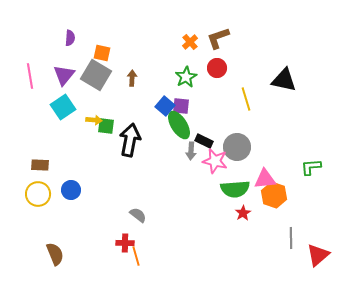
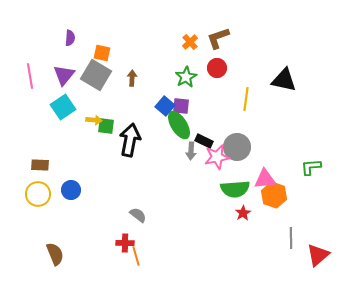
yellow line: rotated 25 degrees clockwise
pink star: moved 2 px right, 4 px up; rotated 25 degrees counterclockwise
